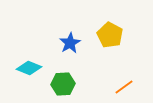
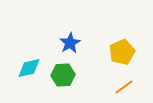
yellow pentagon: moved 12 px right, 17 px down; rotated 20 degrees clockwise
cyan diamond: rotated 35 degrees counterclockwise
green hexagon: moved 9 px up
